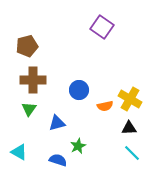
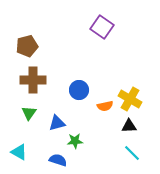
green triangle: moved 4 px down
black triangle: moved 2 px up
green star: moved 3 px left, 5 px up; rotated 21 degrees clockwise
